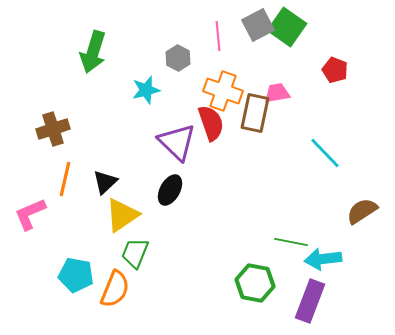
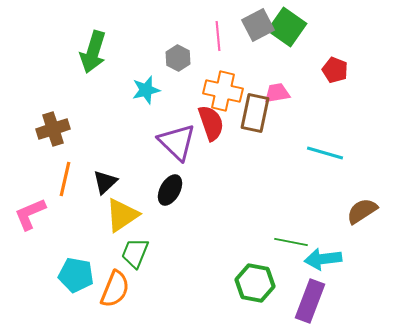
orange cross: rotated 6 degrees counterclockwise
cyan line: rotated 30 degrees counterclockwise
